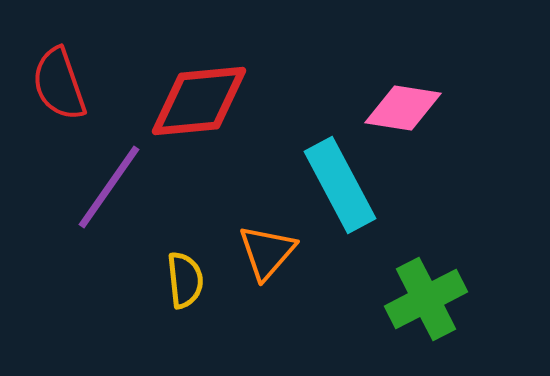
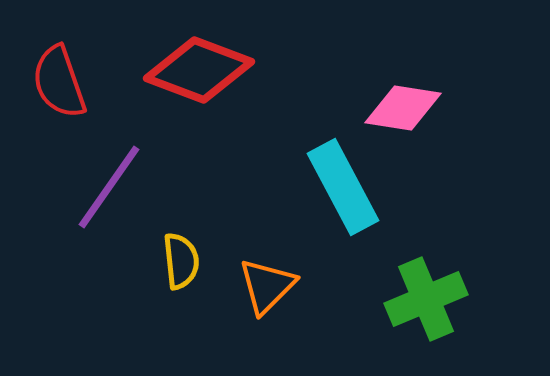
red semicircle: moved 2 px up
red diamond: moved 31 px up; rotated 26 degrees clockwise
cyan rectangle: moved 3 px right, 2 px down
orange triangle: moved 34 px down; rotated 4 degrees clockwise
yellow semicircle: moved 4 px left, 19 px up
green cross: rotated 4 degrees clockwise
